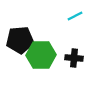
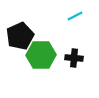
black pentagon: moved 4 px up; rotated 20 degrees counterclockwise
